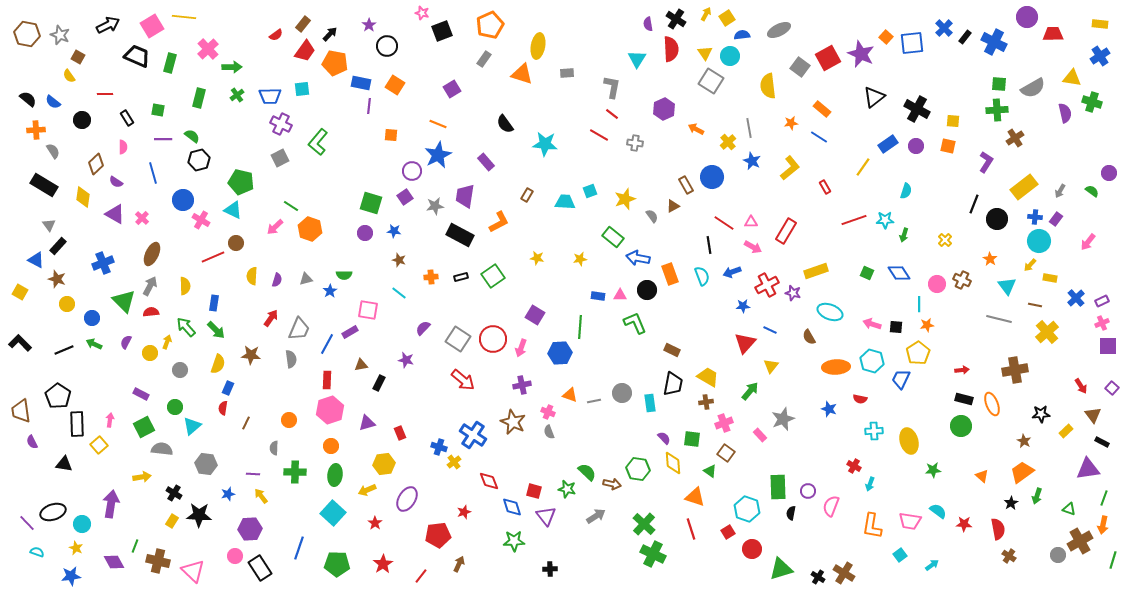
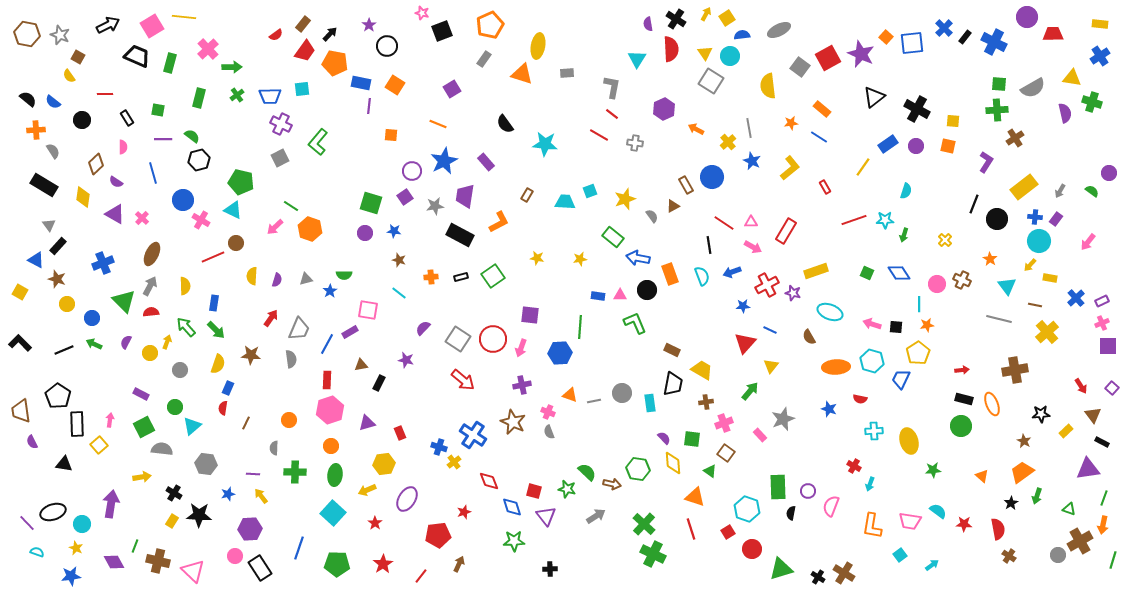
blue star at (438, 155): moved 6 px right, 6 px down
purple square at (535, 315): moved 5 px left; rotated 24 degrees counterclockwise
yellow trapezoid at (708, 377): moved 6 px left, 7 px up
